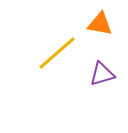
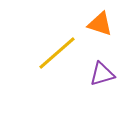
orange triangle: rotated 8 degrees clockwise
